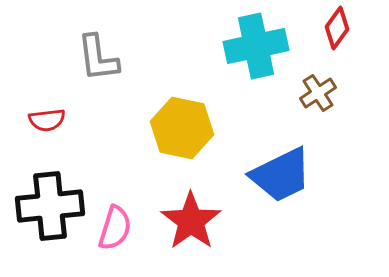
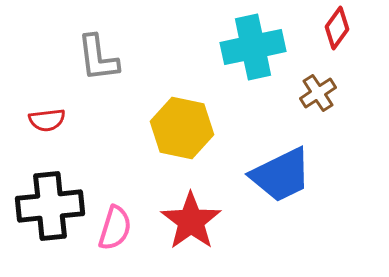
cyan cross: moved 3 px left, 1 px down
